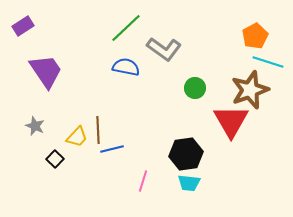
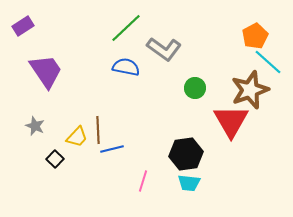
cyan line: rotated 24 degrees clockwise
